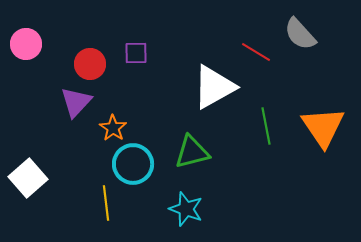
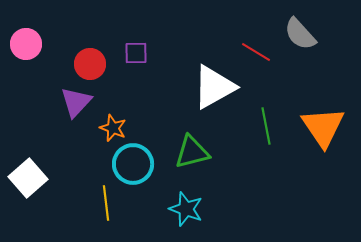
orange star: rotated 12 degrees counterclockwise
